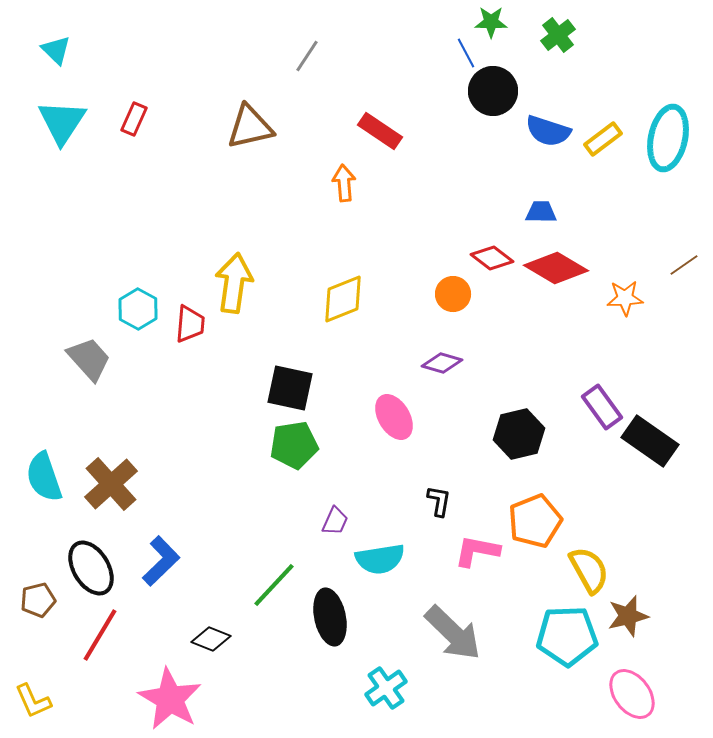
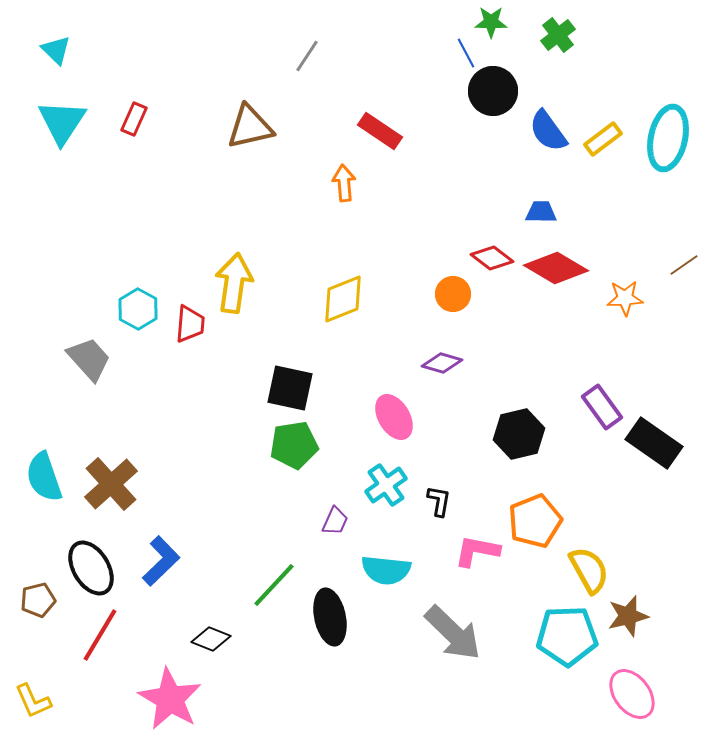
blue semicircle at (548, 131): rotated 36 degrees clockwise
black rectangle at (650, 441): moved 4 px right, 2 px down
cyan semicircle at (380, 559): moved 6 px right, 11 px down; rotated 15 degrees clockwise
cyan cross at (386, 688): moved 203 px up
